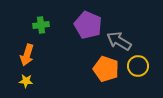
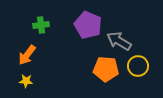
orange arrow: rotated 20 degrees clockwise
orange pentagon: rotated 15 degrees counterclockwise
